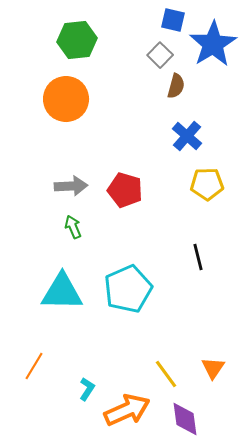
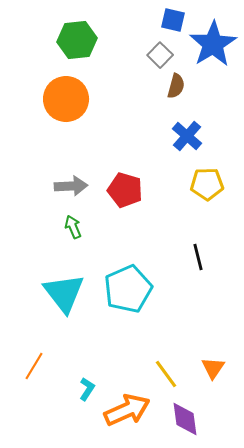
cyan triangle: moved 2 px right, 1 px down; rotated 51 degrees clockwise
